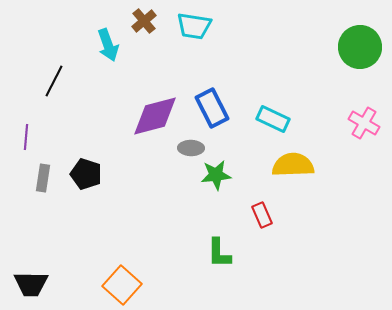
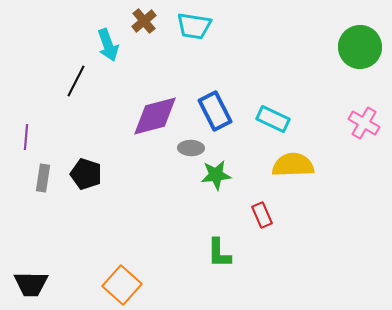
black line: moved 22 px right
blue rectangle: moved 3 px right, 3 px down
